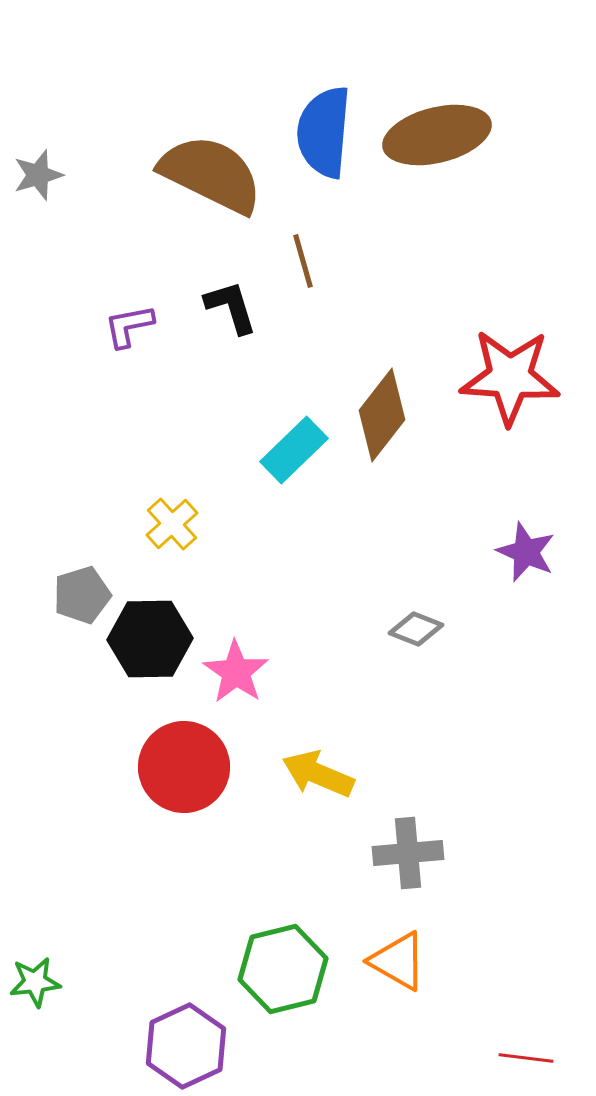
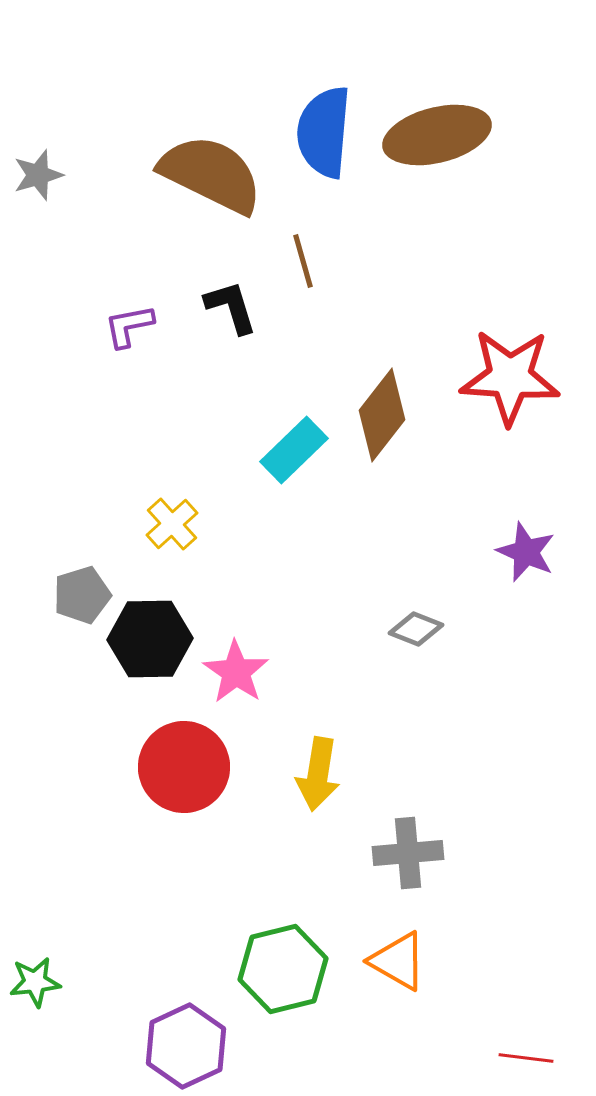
yellow arrow: rotated 104 degrees counterclockwise
